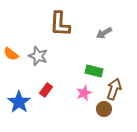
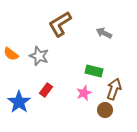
brown L-shape: rotated 56 degrees clockwise
gray arrow: rotated 56 degrees clockwise
gray star: moved 1 px right
brown circle: moved 1 px right, 1 px down
